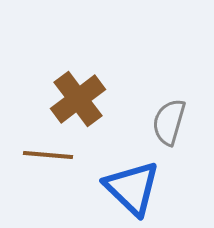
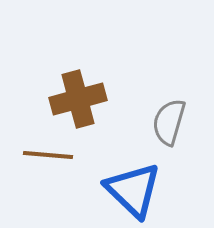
brown cross: rotated 22 degrees clockwise
blue triangle: moved 1 px right, 2 px down
